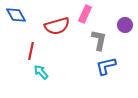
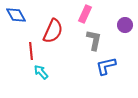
red semicircle: moved 4 px left, 5 px down; rotated 50 degrees counterclockwise
gray L-shape: moved 5 px left
red line: rotated 18 degrees counterclockwise
